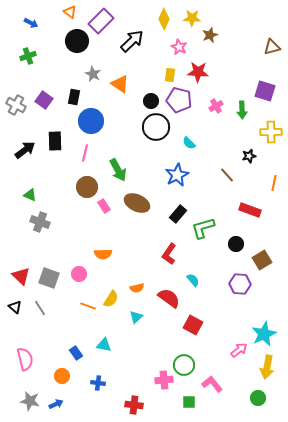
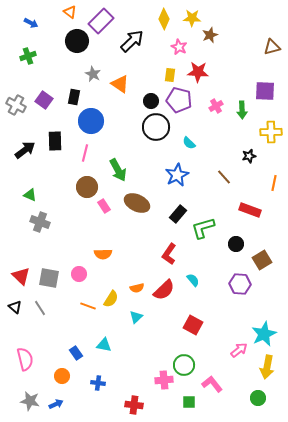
purple square at (265, 91): rotated 15 degrees counterclockwise
brown line at (227, 175): moved 3 px left, 2 px down
gray square at (49, 278): rotated 10 degrees counterclockwise
red semicircle at (169, 298): moved 5 px left, 8 px up; rotated 100 degrees clockwise
